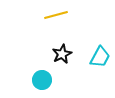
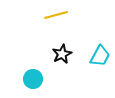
cyan trapezoid: moved 1 px up
cyan circle: moved 9 px left, 1 px up
